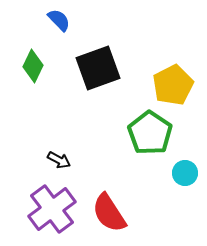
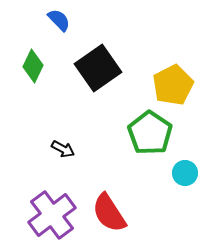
black square: rotated 15 degrees counterclockwise
black arrow: moved 4 px right, 11 px up
purple cross: moved 6 px down
